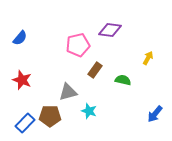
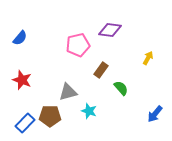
brown rectangle: moved 6 px right
green semicircle: moved 2 px left, 8 px down; rotated 35 degrees clockwise
